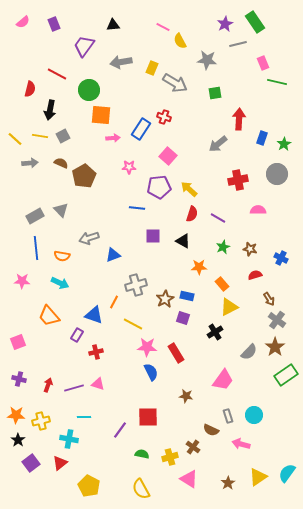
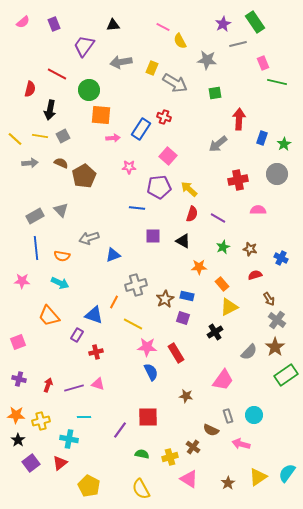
purple star at (225, 24): moved 2 px left
